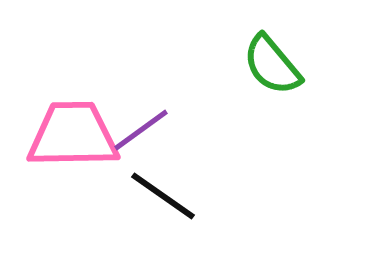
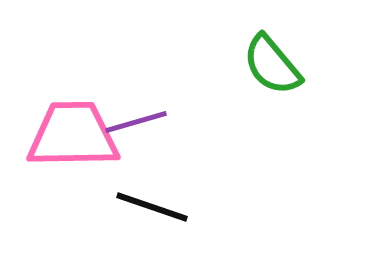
purple line: moved 5 px left, 8 px up; rotated 20 degrees clockwise
black line: moved 11 px left, 11 px down; rotated 16 degrees counterclockwise
